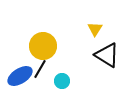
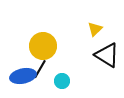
yellow triangle: rotated 14 degrees clockwise
blue ellipse: moved 3 px right; rotated 20 degrees clockwise
